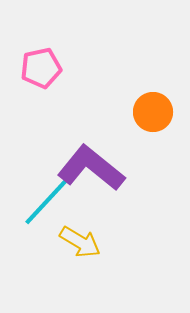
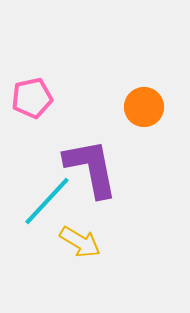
pink pentagon: moved 9 px left, 30 px down
orange circle: moved 9 px left, 5 px up
purple L-shape: rotated 40 degrees clockwise
